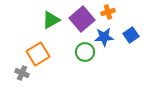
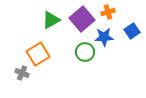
blue square: moved 1 px right, 4 px up
